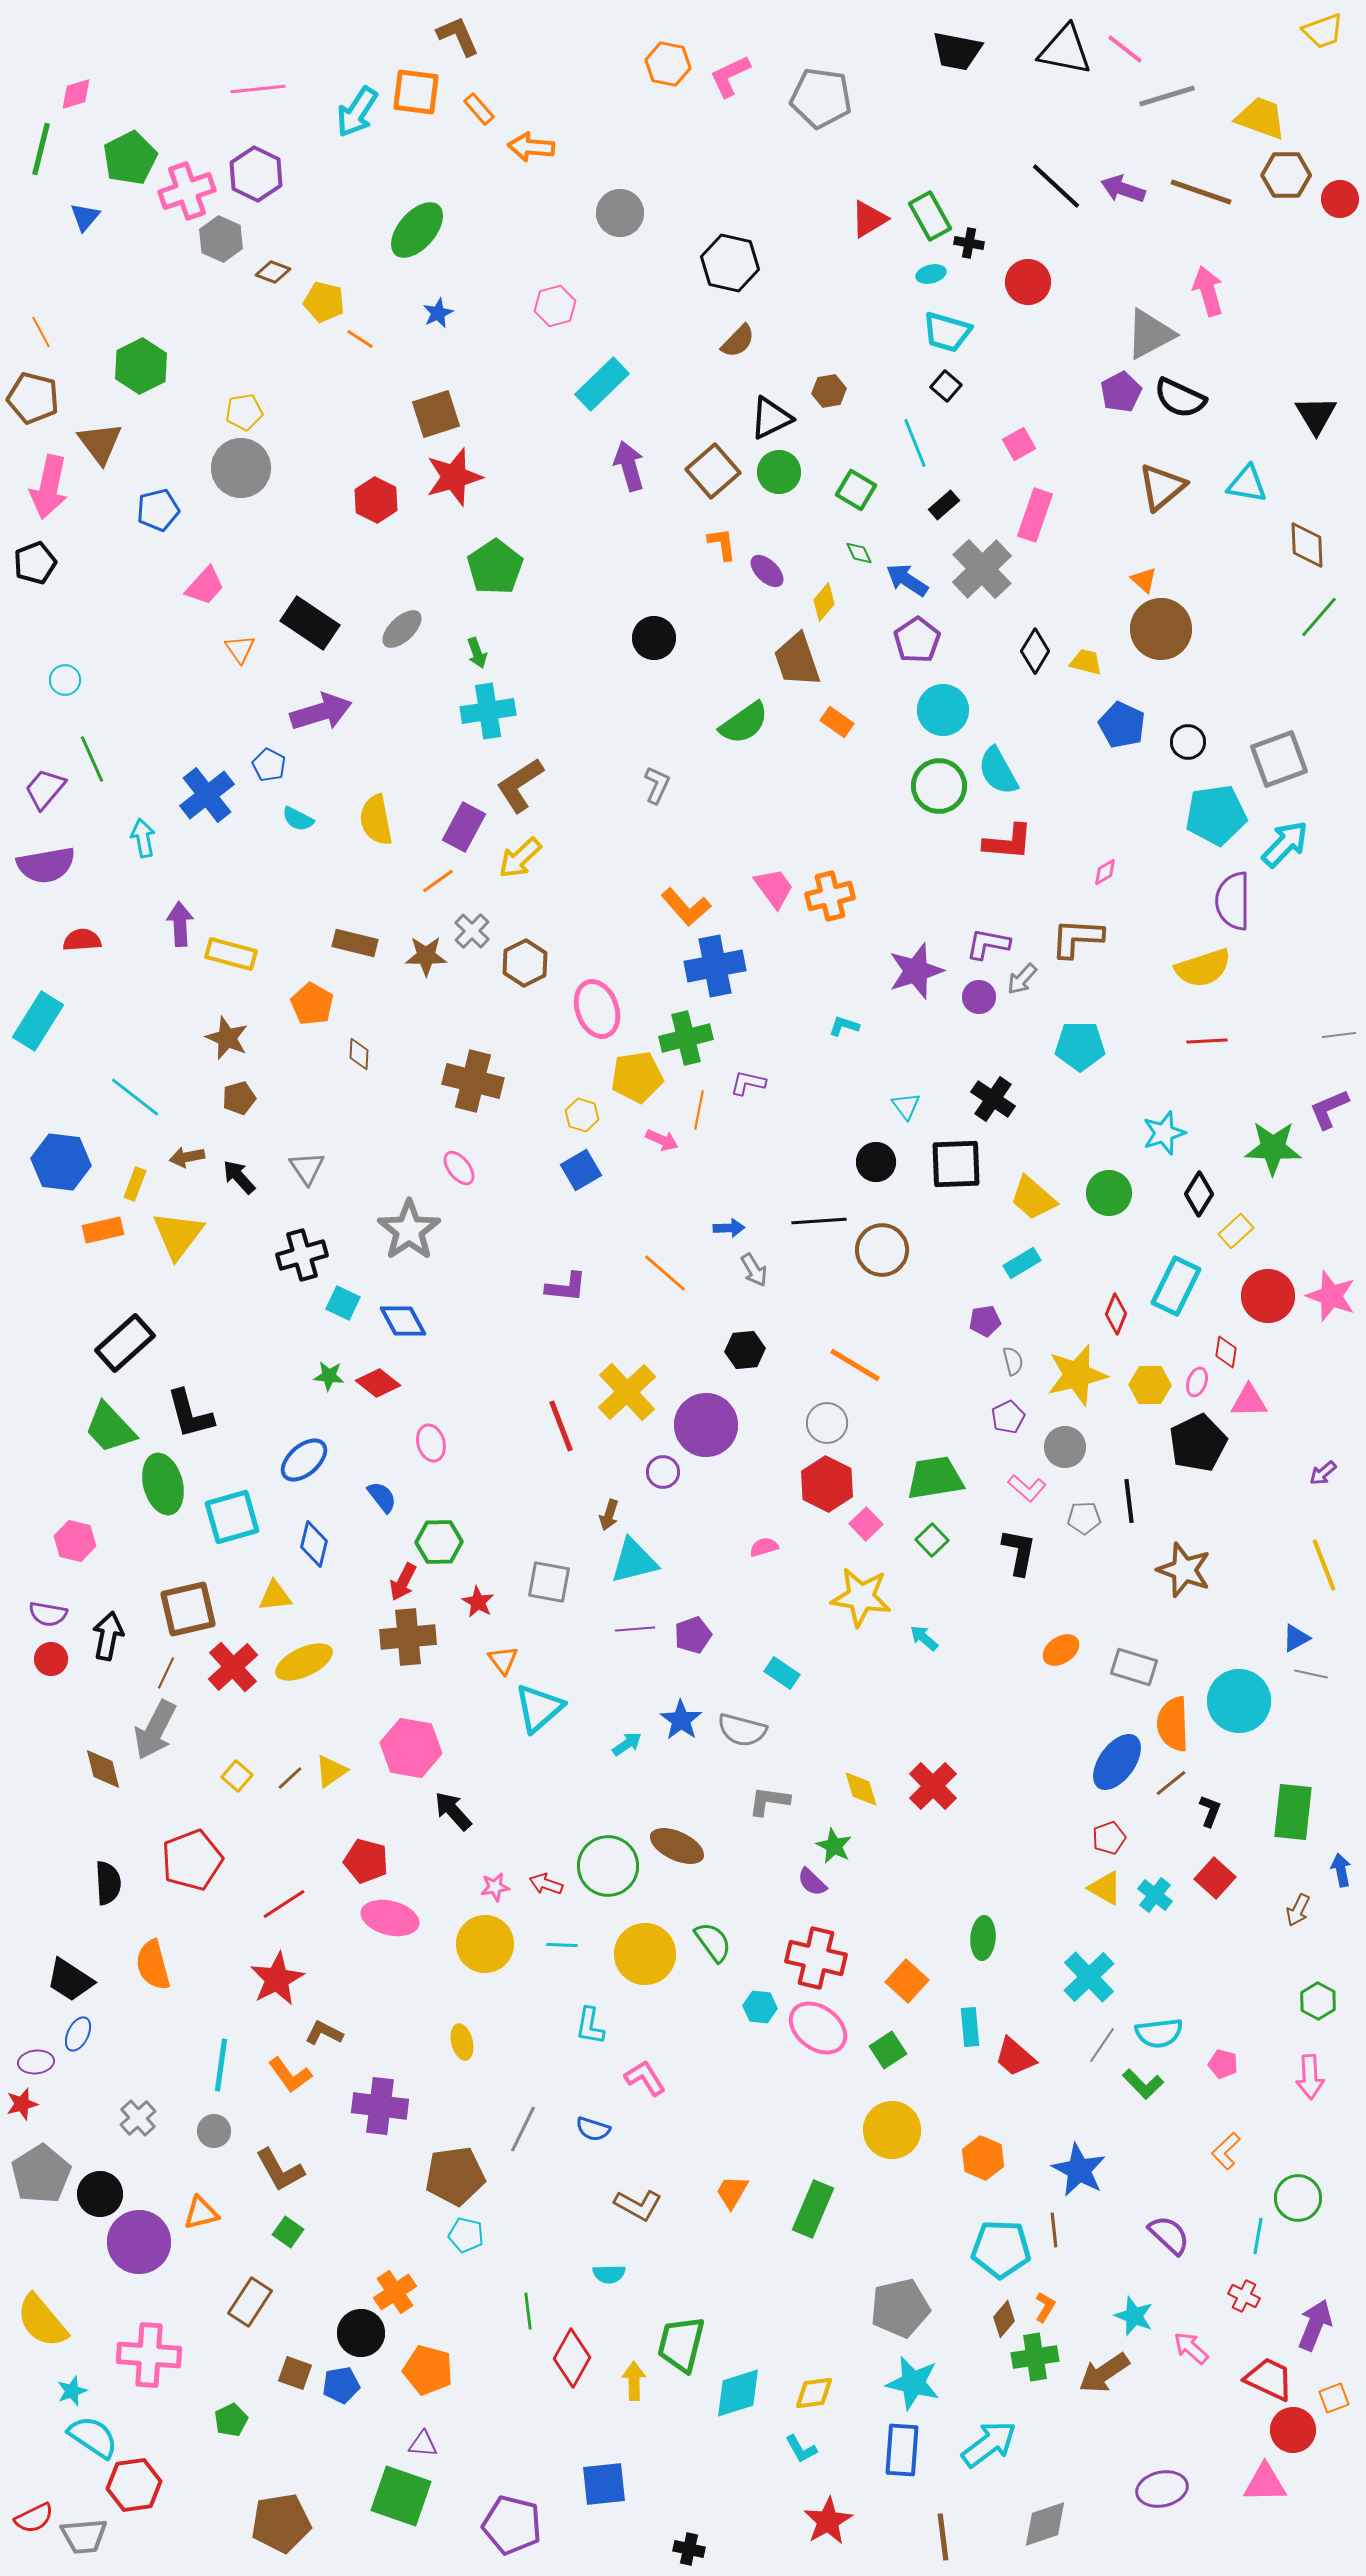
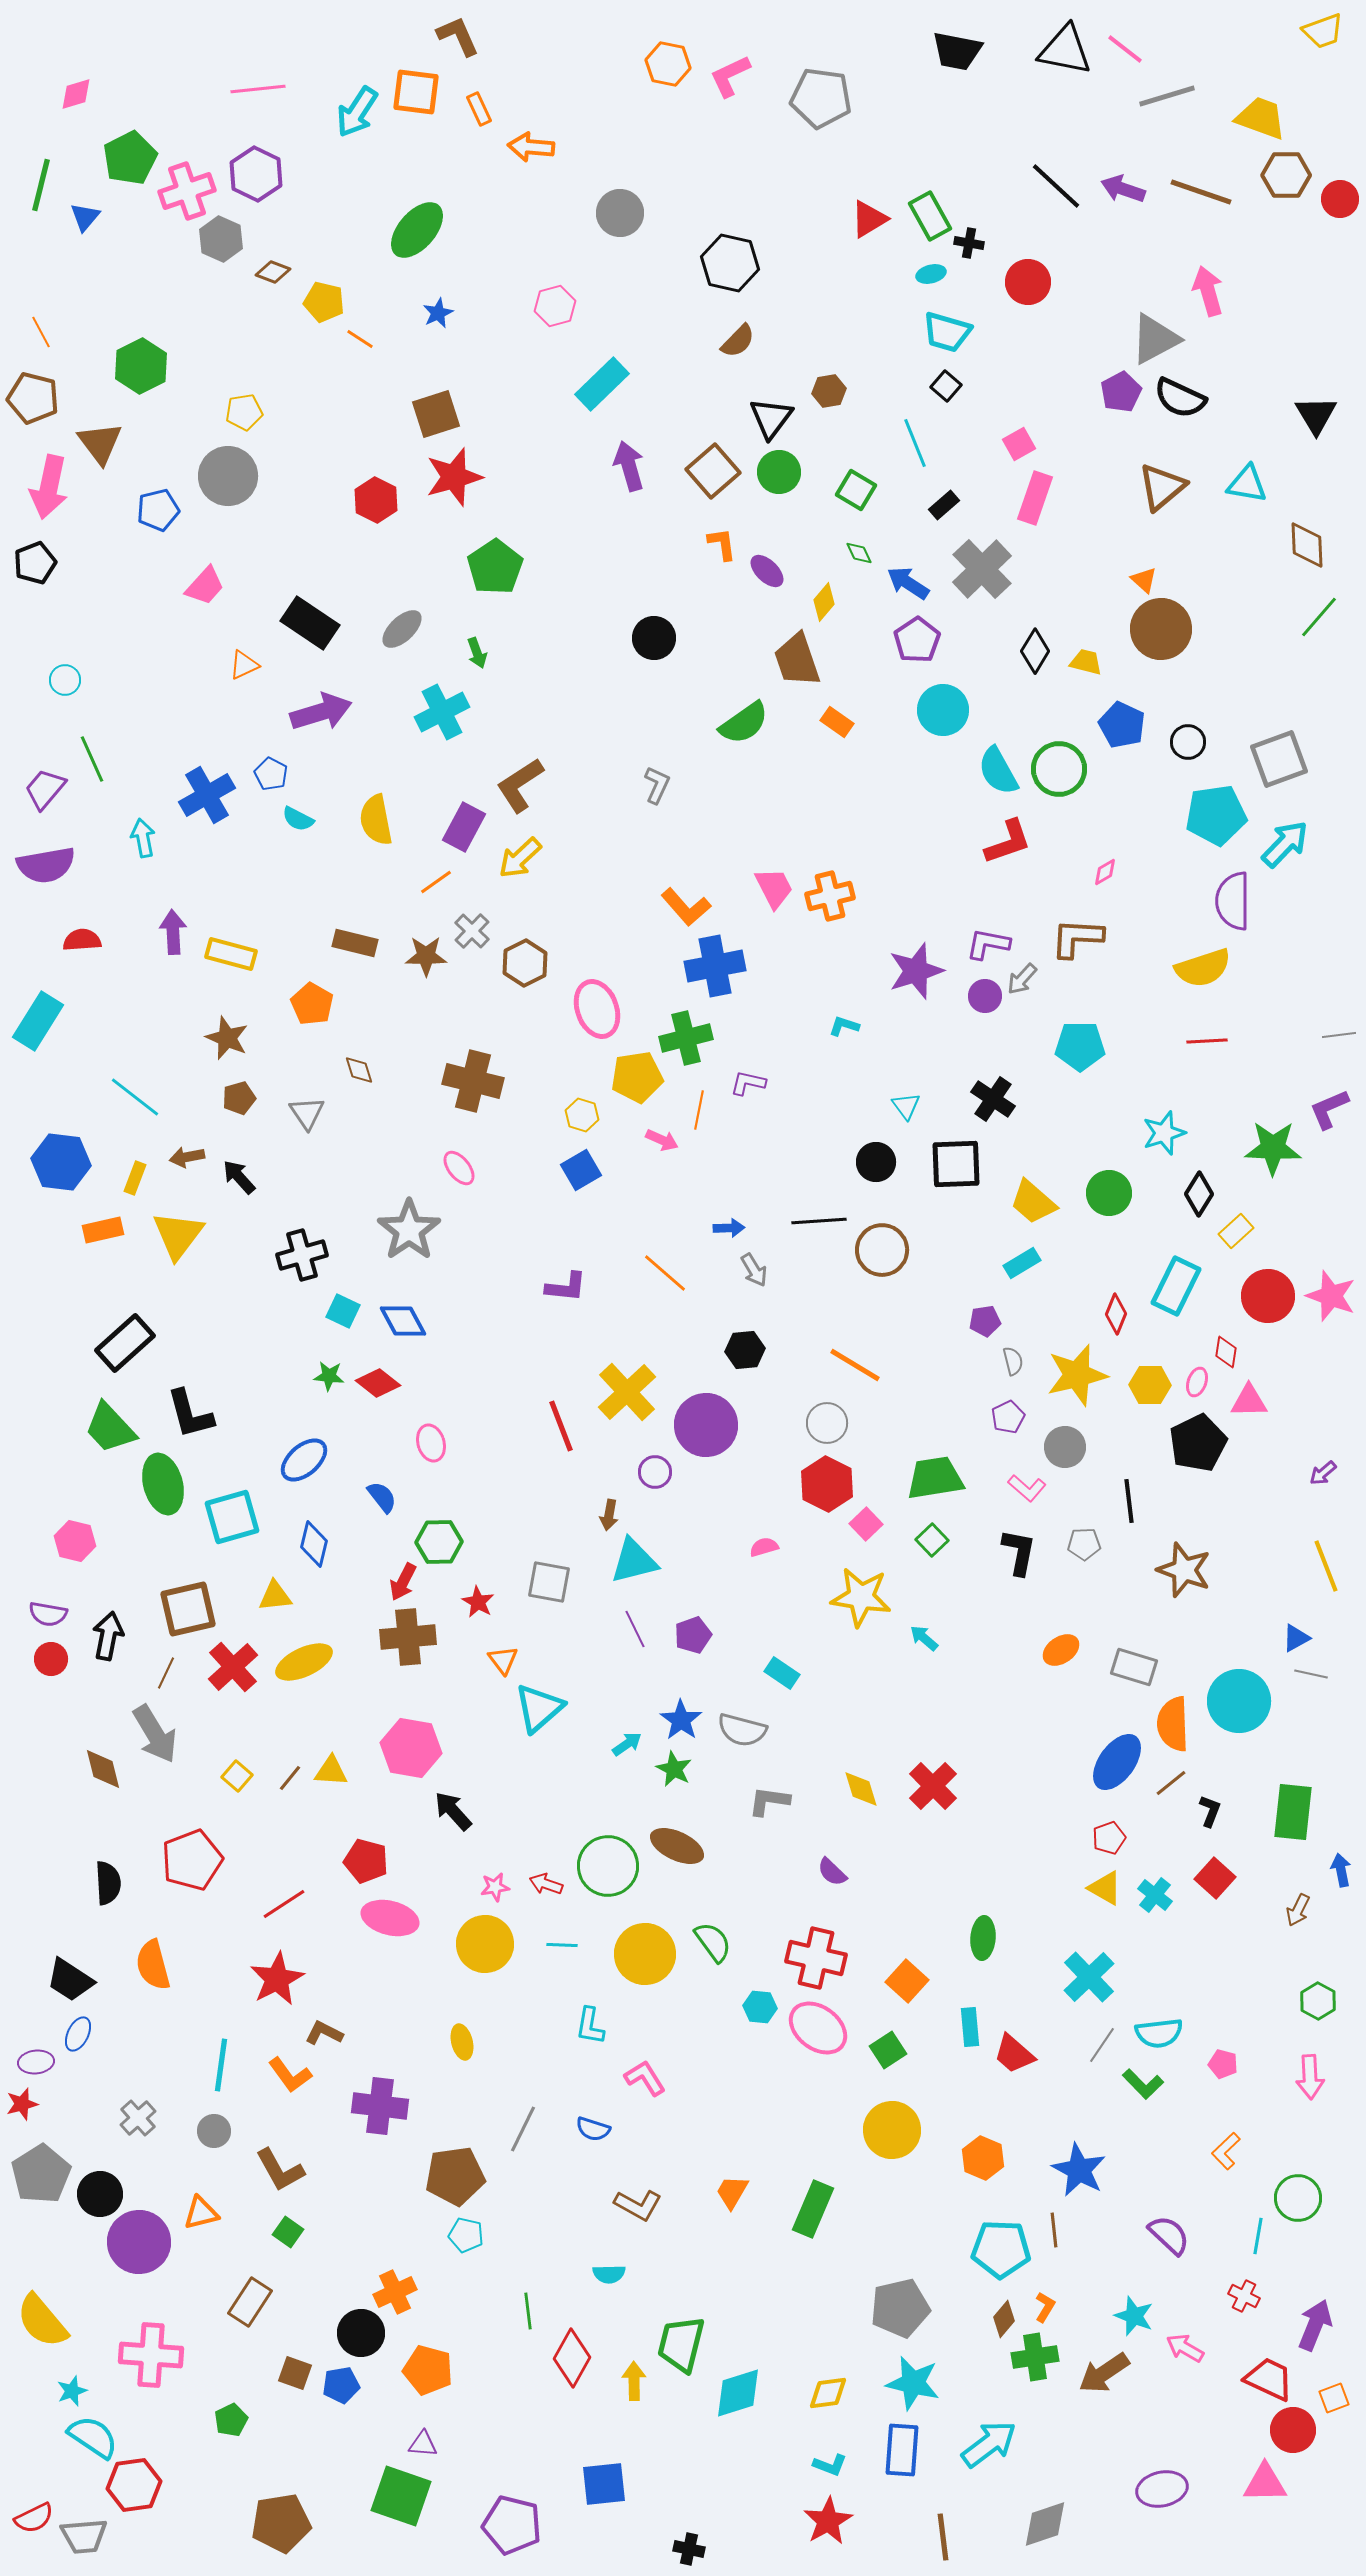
orange rectangle at (479, 109): rotated 16 degrees clockwise
green line at (41, 149): moved 36 px down
gray triangle at (1150, 334): moved 5 px right, 5 px down
black triangle at (771, 418): rotated 27 degrees counterclockwise
gray circle at (241, 468): moved 13 px left, 8 px down
pink rectangle at (1035, 515): moved 17 px up
blue arrow at (907, 580): moved 1 px right, 3 px down
orange triangle at (240, 649): moved 4 px right, 16 px down; rotated 40 degrees clockwise
cyan cross at (488, 711): moved 46 px left, 1 px down; rotated 18 degrees counterclockwise
blue pentagon at (269, 765): moved 2 px right, 9 px down
green circle at (939, 786): moved 120 px right, 17 px up
blue cross at (207, 795): rotated 8 degrees clockwise
red L-shape at (1008, 842): rotated 24 degrees counterclockwise
orange line at (438, 881): moved 2 px left, 1 px down
pink trapezoid at (774, 888): rotated 9 degrees clockwise
purple arrow at (180, 924): moved 7 px left, 8 px down
purple circle at (979, 997): moved 6 px right, 1 px up
brown diamond at (359, 1054): moved 16 px down; rotated 20 degrees counterclockwise
gray triangle at (307, 1168): moved 55 px up
yellow rectangle at (135, 1184): moved 6 px up
yellow trapezoid at (1033, 1198): moved 4 px down
cyan square at (343, 1303): moved 8 px down
purple circle at (663, 1472): moved 8 px left
brown arrow at (609, 1515): rotated 8 degrees counterclockwise
gray pentagon at (1084, 1518): moved 26 px down
yellow line at (1324, 1565): moved 2 px right, 1 px down
purple line at (635, 1629): rotated 69 degrees clockwise
gray arrow at (155, 1730): moved 4 px down; rotated 58 degrees counterclockwise
yellow triangle at (331, 1771): rotated 39 degrees clockwise
brown line at (290, 1778): rotated 8 degrees counterclockwise
green star at (834, 1846): moved 160 px left, 77 px up
purple semicircle at (812, 1882): moved 20 px right, 10 px up
red trapezoid at (1015, 2057): moved 1 px left, 3 px up
orange cross at (395, 2292): rotated 9 degrees clockwise
pink arrow at (1191, 2348): moved 6 px left; rotated 12 degrees counterclockwise
pink cross at (149, 2355): moved 2 px right
yellow diamond at (814, 2393): moved 14 px right
cyan L-shape at (801, 2449): moved 29 px right, 16 px down; rotated 40 degrees counterclockwise
